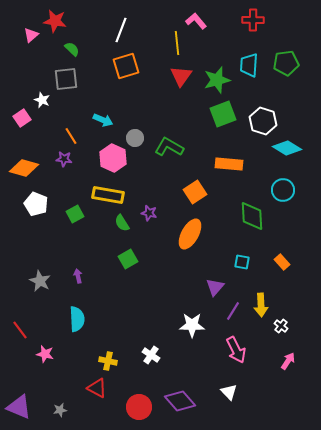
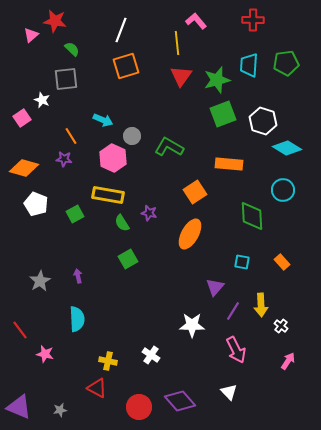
gray circle at (135, 138): moved 3 px left, 2 px up
gray star at (40, 281): rotated 15 degrees clockwise
